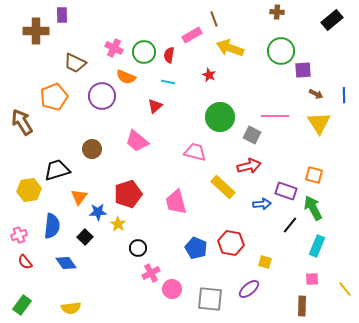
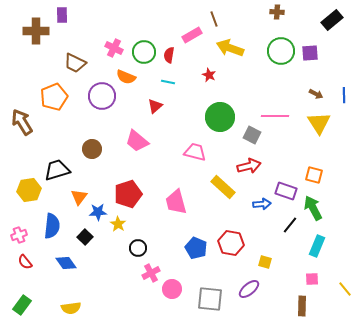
purple square at (303, 70): moved 7 px right, 17 px up
